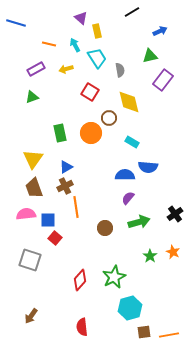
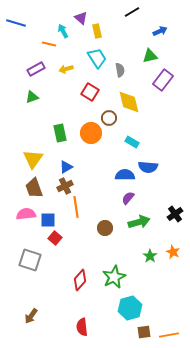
cyan arrow at (75, 45): moved 12 px left, 14 px up
